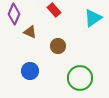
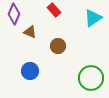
green circle: moved 11 px right
